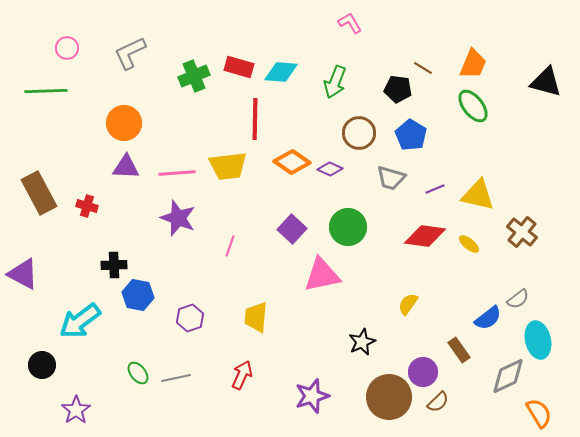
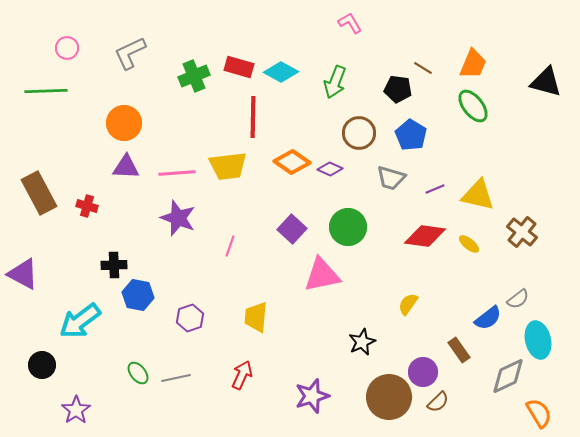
cyan diamond at (281, 72): rotated 24 degrees clockwise
red line at (255, 119): moved 2 px left, 2 px up
